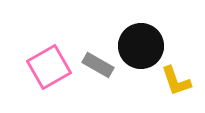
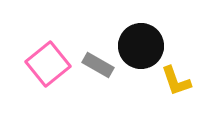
pink square: moved 1 px left, 3 px up; rotated 9 degrees counterclockwise
